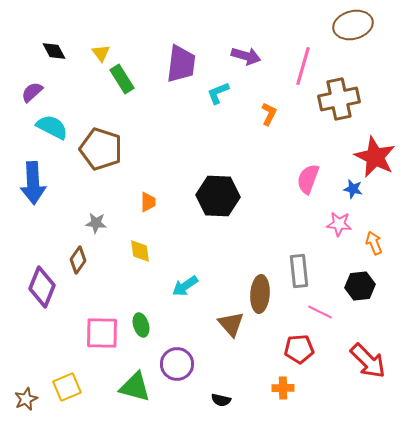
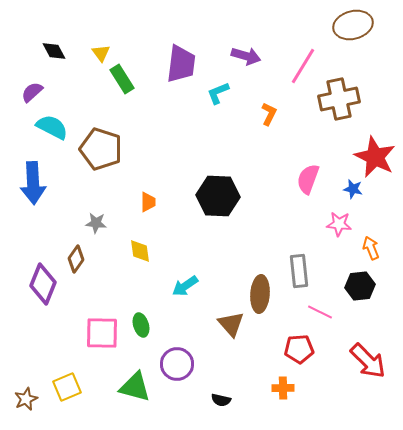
pink line at (303, 66): rotated 15 degrees clockwise
orange arrow at (374, 243): moved 3 px left, 5 px down
brown diamond at (78, 260): moved 2 px left, 1 px up
purple diamond at (42, 287): moved 1 px right, 3 px up
